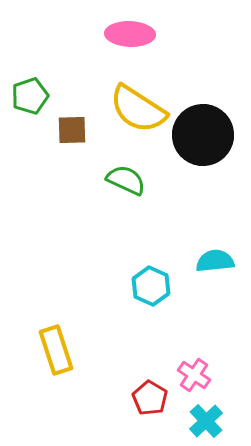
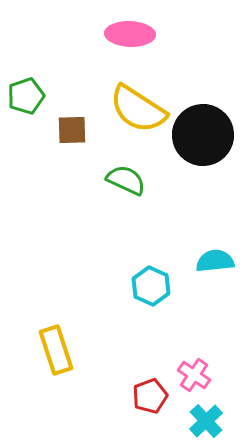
green pentagon: moved 4 px left
red pentagon: moved 2 px up; rotated 20 degrees clockwise
